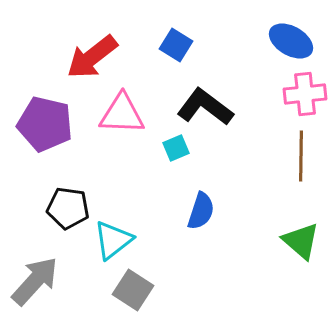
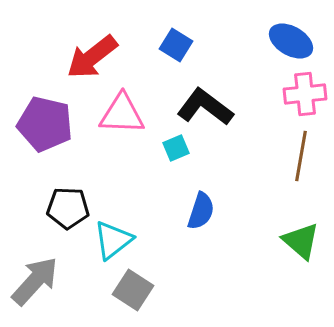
brown line: rotated 9 degrees clockwise
black pentagon: rotated 6 degrees counterclockwise
